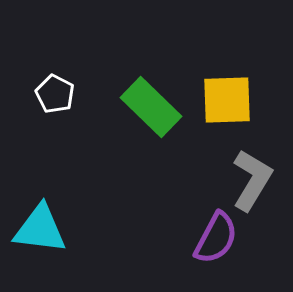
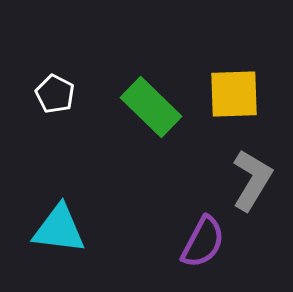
yellow square: moved 7 px right, 6 px up
cyan triangle: moved 19 px right
purple semicircle: moved 13 px left, 4 px down
